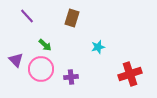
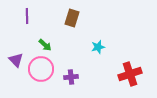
purple line: rotated 42 degrees clockwise
